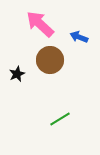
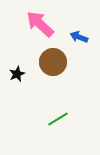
brown circle: moved 3 px right, 2 px down
green line: moved 2 px left
